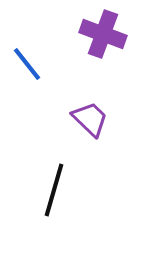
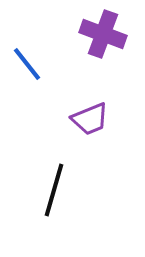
purple trapezoid: rotated 114 degrees clockwise
